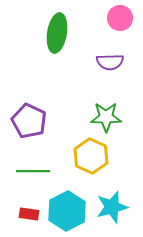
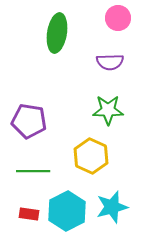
pink circle: moved 2 px left
green star: moved 2 px right, 7 px up
purple pentagon: rotated 16 degrees counterclockwise
